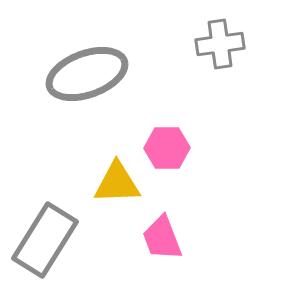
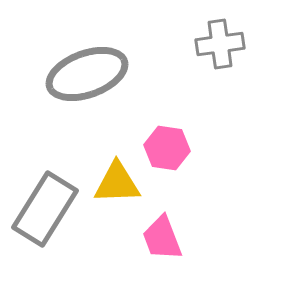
pink hexagon: rotated 9 degrees clockwise
gray rectangle: moved 31 px up
